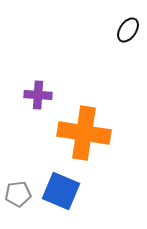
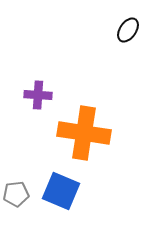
gray pentagon: moved 2 px left
